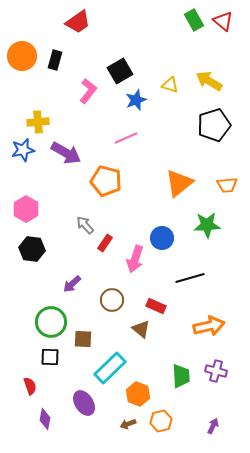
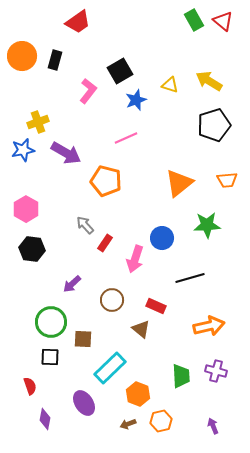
yellow cross at (38, 122): rotated 15 degrees counterclockwise
orange trapezoid at (227, 185): moved 5 px up
purple arrow at (213, 426): rotated 49 degrees counterclockwise
